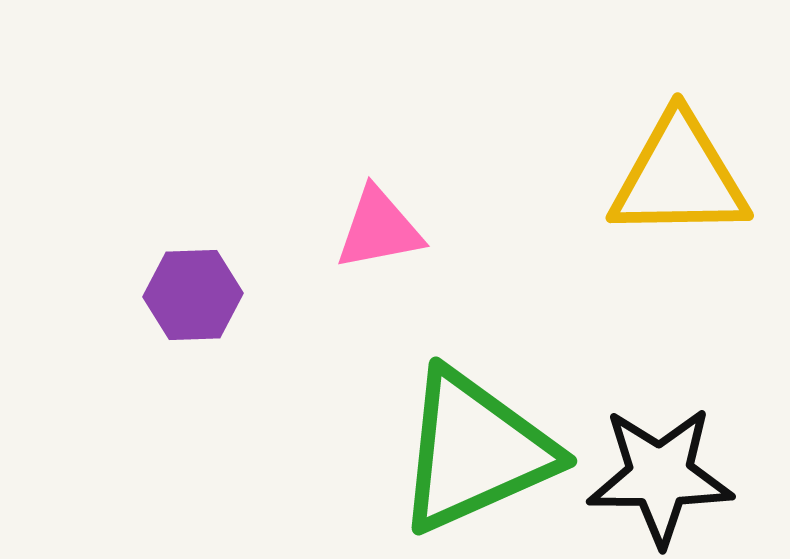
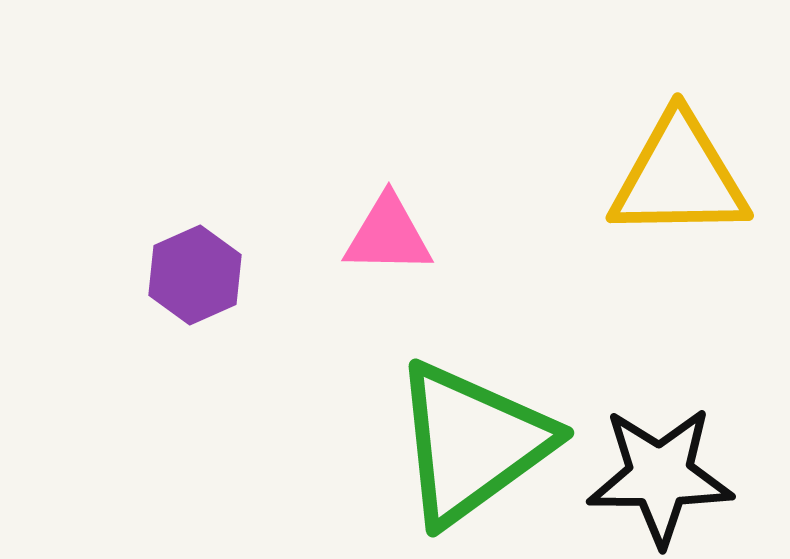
pink triangle: moved 9 px right, 6 px down; rotated 12 degrees clockwise
purple hexagon: moved 2 px right, 20 px up; rotated 22 degrees counterclockwise
green triangle: moved 3 px left, 8 px up; rotated 12 degrees counterclockwise
